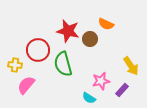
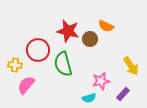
orange semicircle: moved 2 px down
purple rectangle: moved 1 px right, 4 px down
cyan semicircle: rotated 48 degrees counterclockwise
